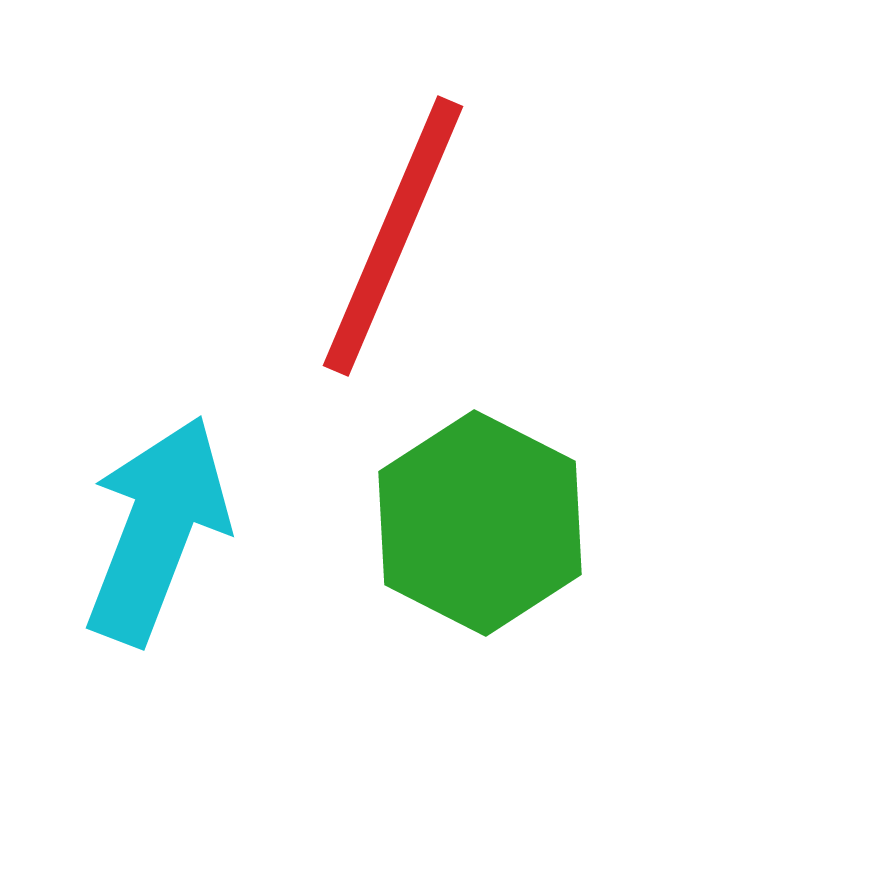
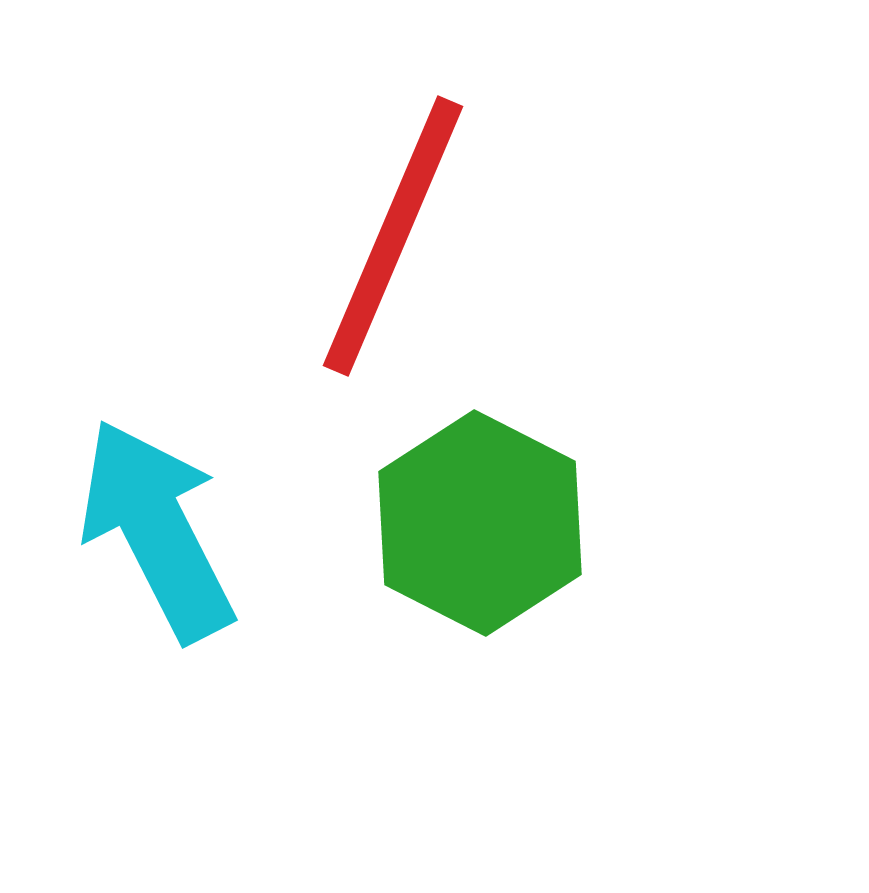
cyan arrow: rotated 48 degrees counterclockwise
